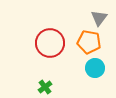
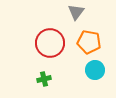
gray triangle: moved 23 px left, 6 px up
cyan circle: moved 2 px down
green cross: moved 1 px left, 8 px up; rotated 24 degrees clockwise
